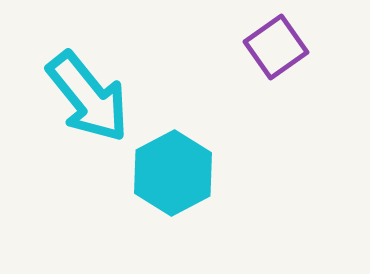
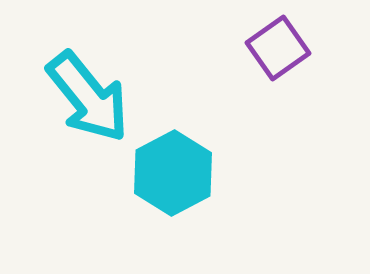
purple square: moved 2 px right, 1 px down
